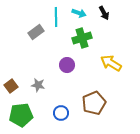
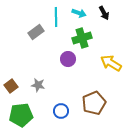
purple circle: moved 1 px right, 6 px up
blue circle: moved 2 px up
